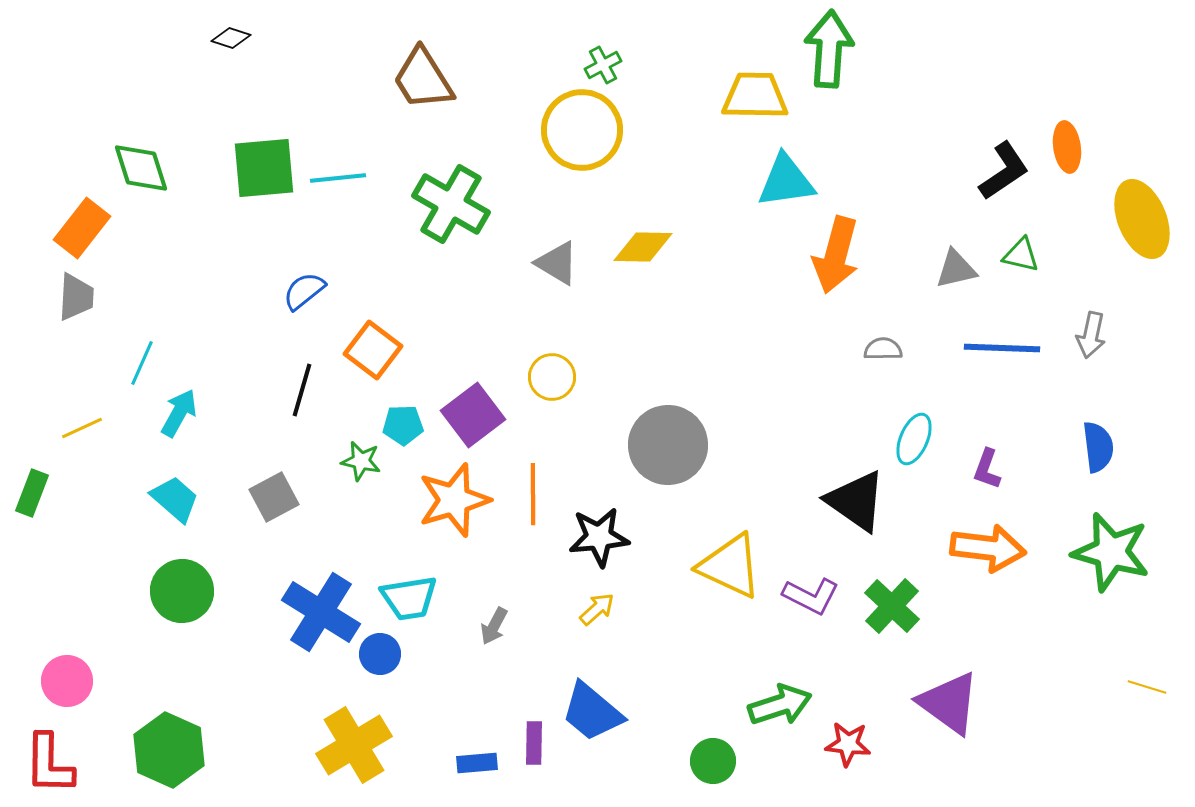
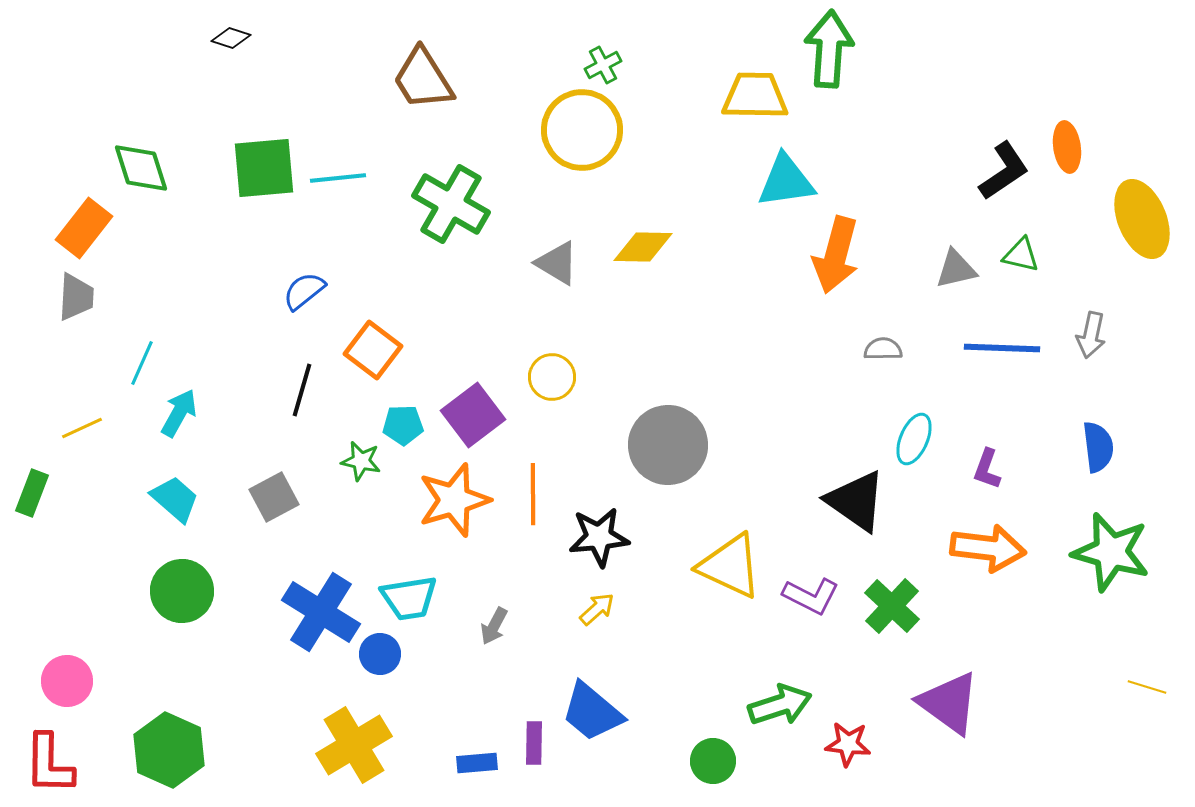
orange rectangle at (82, 228): moved 2 px right
